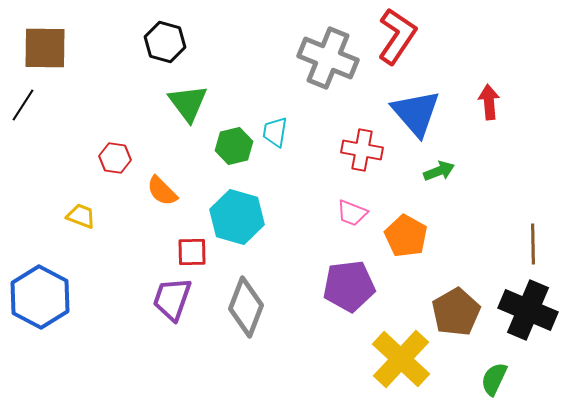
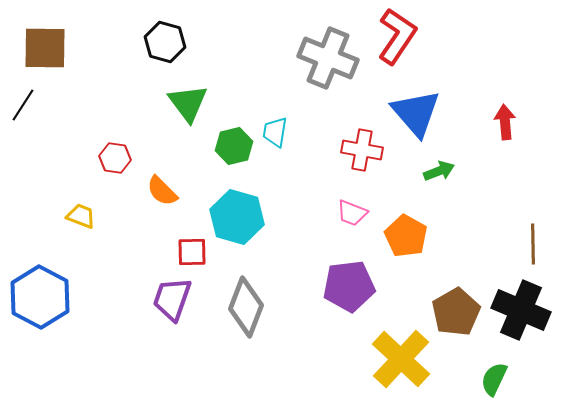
red arrow: moved 16 px right, 20 px down
black cross: moved 7 px left
